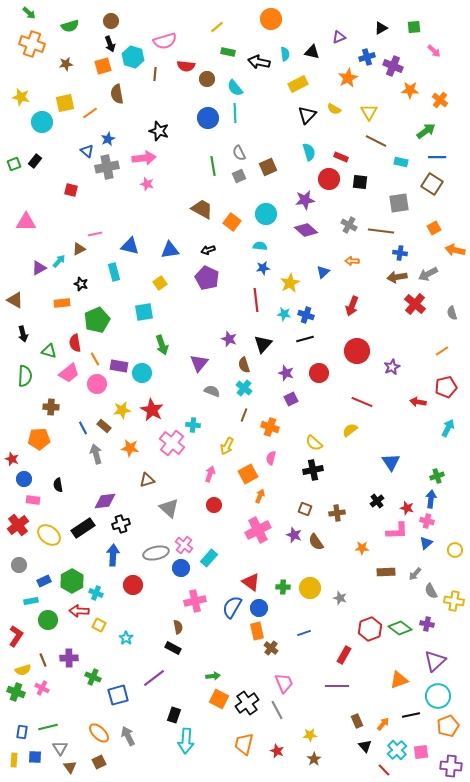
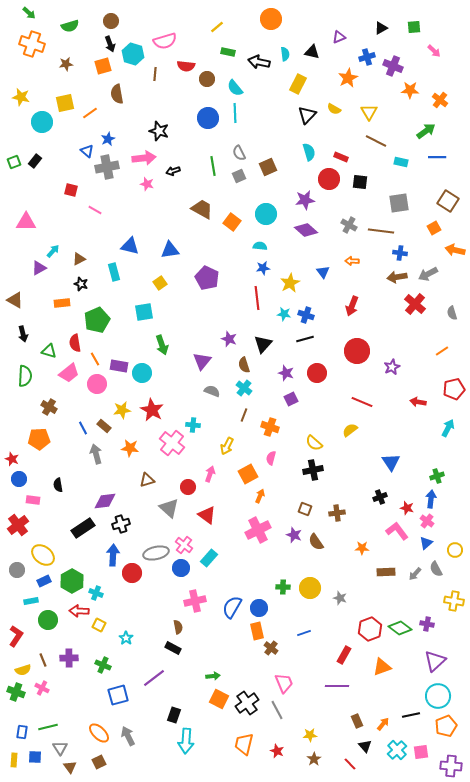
cyan hexagon at (133, 57): moved 3 px up
yellow rectangle at (298, 84): rotated 36 degrees counterclockwise
green square at (14, 164): moved 2 px up
brown square at (432, 184): moved 16 px right, 17 px down
pink line at (95, 234): moved 24 px up; rotated 40 degrees clockwise
brown triangle at (79, 249): moved 10 px down
black arrow at (208, 250): moved 35 px left, 79 px up
cyan arrow at (59, 261): moved 6 px left, 10 px up
blue triangle at (323, 272): rotated 24 degrees counterclockwise
red line at (256, 300): moved 1 px right, 2 px up
purple triangle at (199, 363): moved 3 px right, 2 px up
red circle at (319, 373): moved 2 px left
red pentagon at (446, 387): moved 8 px right, 2 px down
brown cross at (51, 407): moved 2 px left; rotated 28 degrees clockwise
blue circle at (24, 479): moved 5 px left
black cross at (377, 501): moved 3 px right, 4 px up; rotated 16 degrees clockwise
red circle at (214, 505): moved 26 px left, 18 px up
pink cross at (427, 521): rotated 24 degrees clockwise
pink L-shape at (397, 531): rotated 125 degrees counterclockwise
yellow ellipse at (49, 535): moved 6 px left, 20 px down
gray circle at (19, 565): moved 2 px left, 5 px down
red triangle at (251, 582): moved 44 px left, 67 px up
red circle at (133, 585): moved 1 px left, 12 px up
gray semicircle at (431, 591): moved 5 px right, 22 px up
green cross at (93, 677): moved 10 px right, 12 px up
orange triangle at (399, 680): moved 17 px left, 13 px up
orange pentagon at (448, 726): moved 2 px left
red line at (384, 770): moved 34 px left, 6 px up
